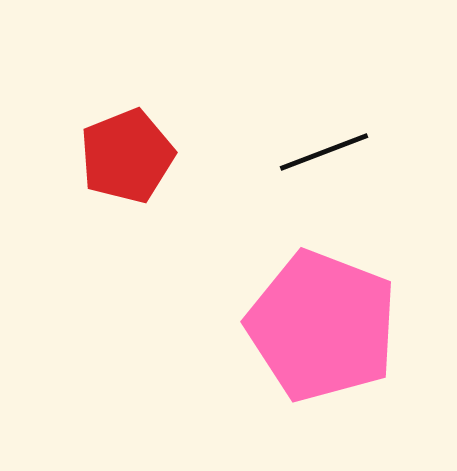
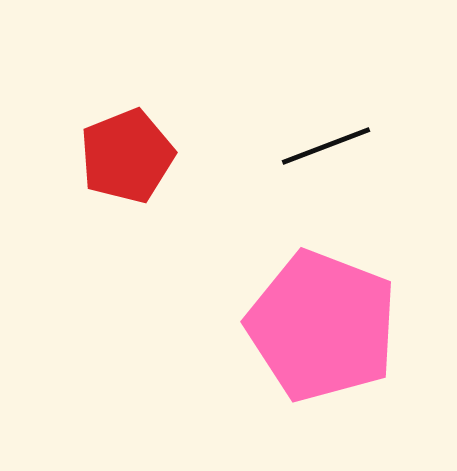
black line: moved 2 px right, 6 px up
